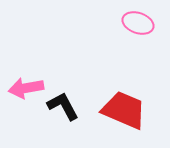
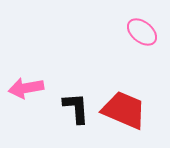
pink ellipse: moved 4 px right, 9 px down; rotated 20 degrees clockwise
black L-shape: moved 13 px right, 2 px down; rotated 24 degrees clockwise
